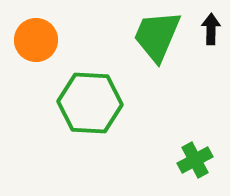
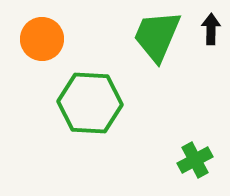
orange circle: moved 6 px right, 1 px up
